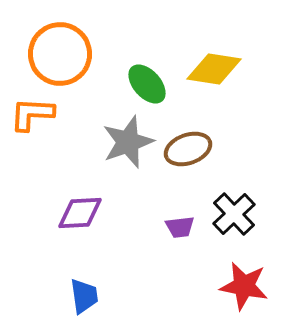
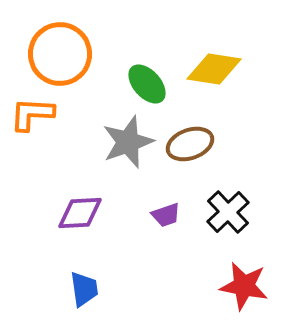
brown ellipse: moved 2 px right, 5 px up
black cross: moved 6 px left, 2 px up
purple trapezoid: moved 14 px left, 12 px up; rotated 12 degrees counterclockwise
blue trapezoid: moved 7 px up
